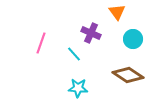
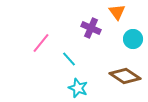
purple cross: moved 5 px up
pink line: rotated 20 degrees clockwise
cyan line: moved 5 px left, 5 px down
brown diamond: moved 3 px left, 1 px down
cyan star: rotated 18 degrees clockwise
